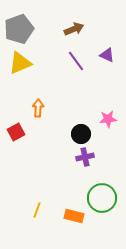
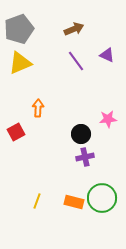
yellow line: moved 9 px up
orange rectangle: moved 14 px up
